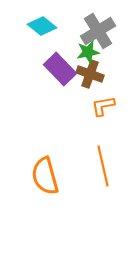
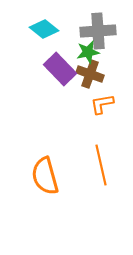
cyan diamond: moved 2 px right, 3 px down
gray cross: rotated 28 degrees clockwise
orange L-shape: moved 1 px left, 2 px up
orange line: moved 2 px left, 1 px up
